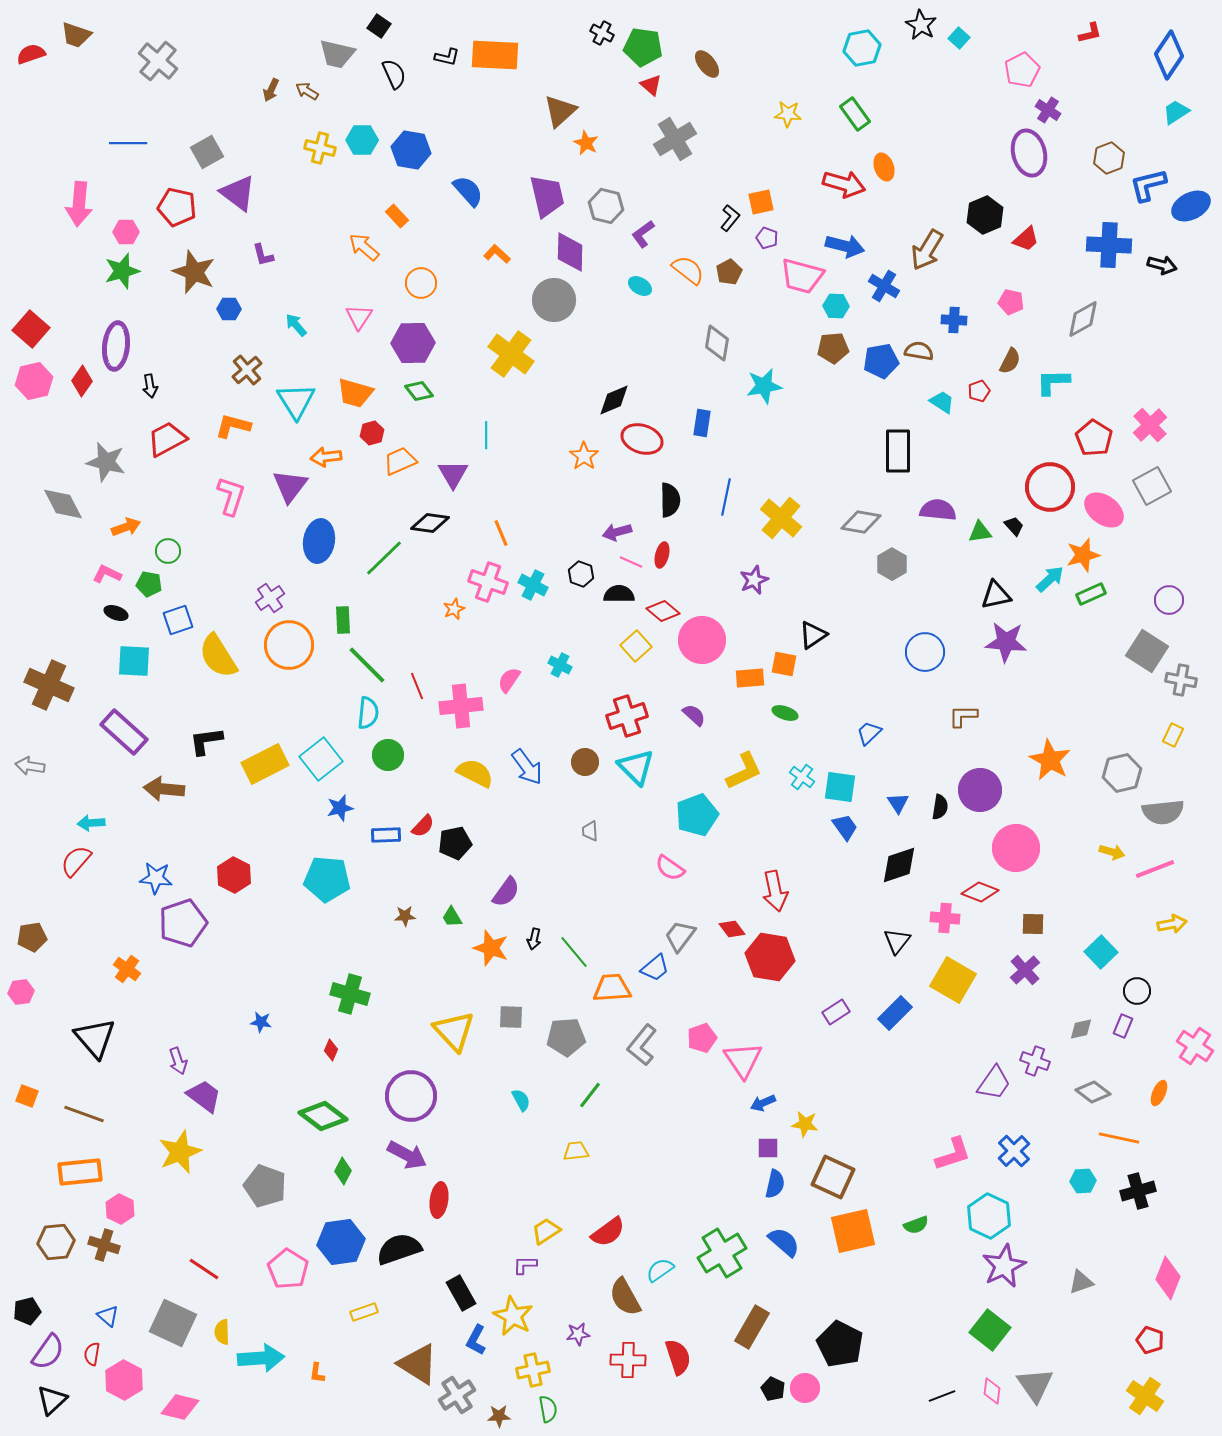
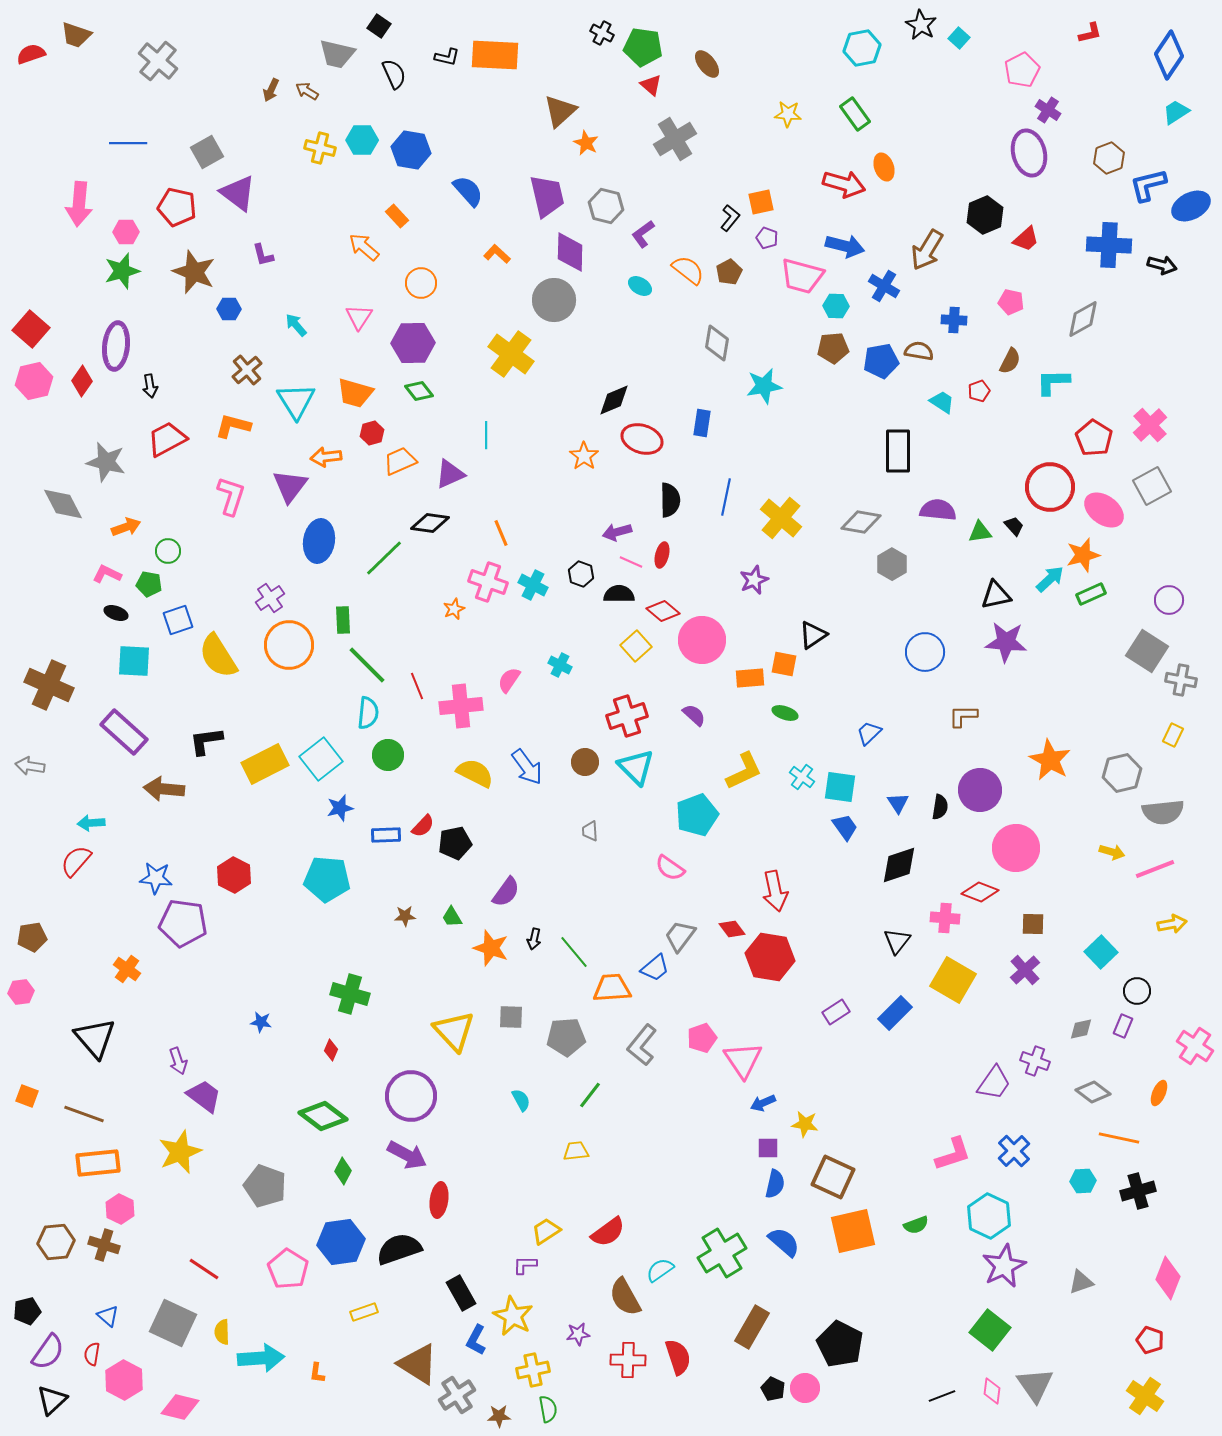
purple triangle at (453, 474): moved 3 px left; rotated 36 degrees clockwise
purple pentagon at (183, 923): rotated 27 degrees clockwise
orange rectangle at (80, 1172): moved 18 px right, 9 px up
